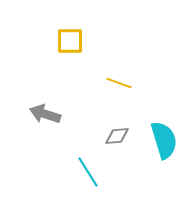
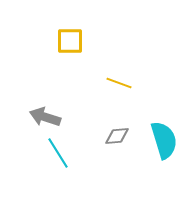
gray arrow: moved 3 px down
cyan line: moved 30 px left, 19 px up
